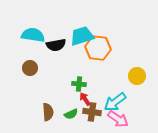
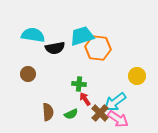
black semicircle: moved 1 px left, 3 px down
brown circle: moved 2 px left, 6 px down
brown cross: moved 8 px right, 1 px down; rotated 36 degrees clockwise
